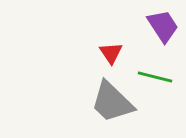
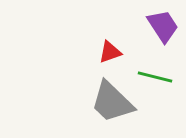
red triangle: moved 1 px left, 1 px up; rotated 45 degrees clockwise
